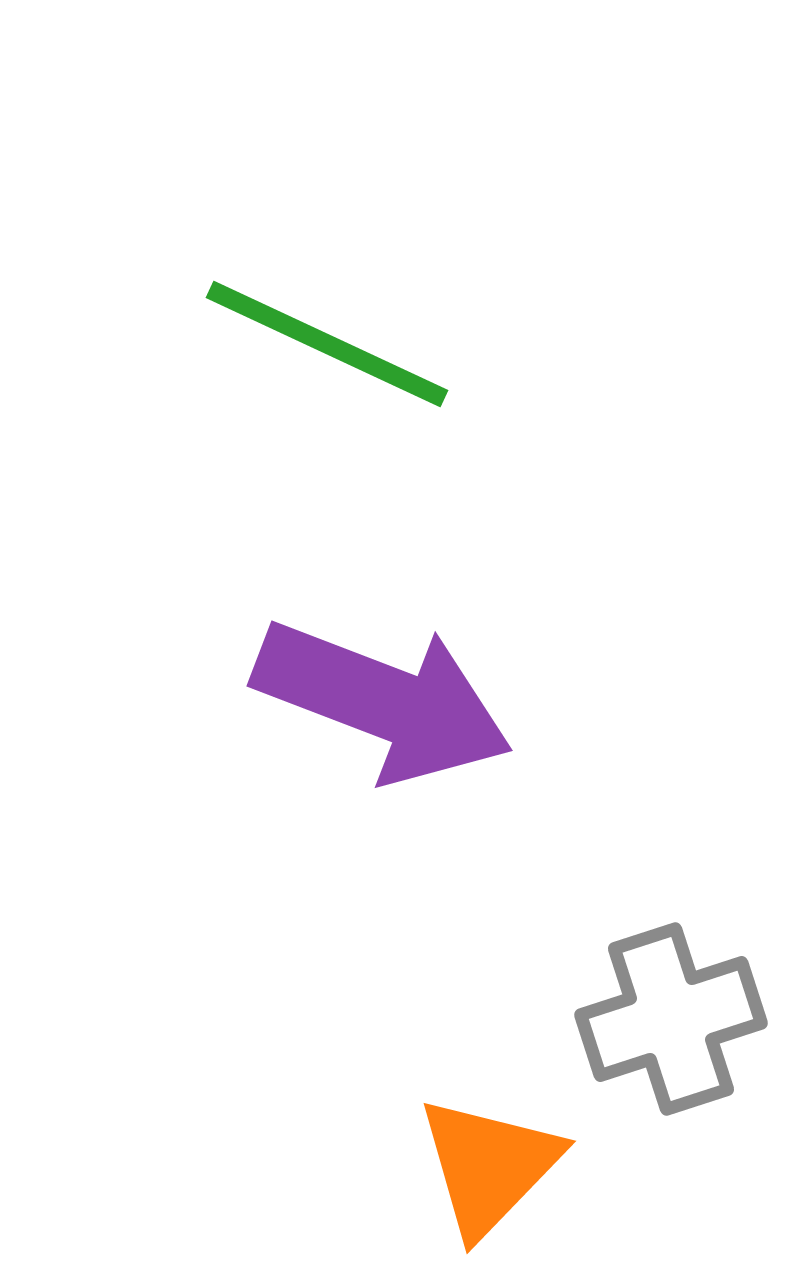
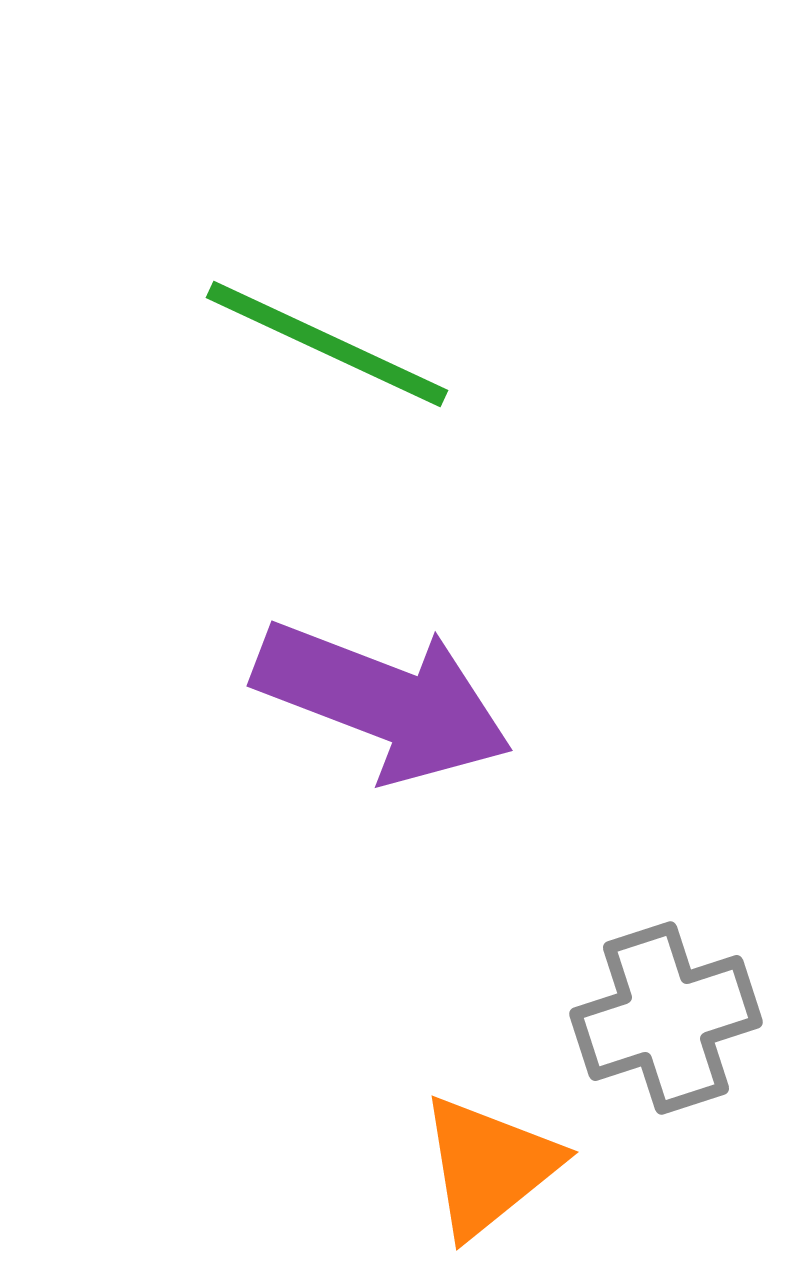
gray cross: moved 5 px left, 1 px up
orange triangle: rotated 7 degrees clockwise
